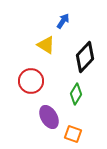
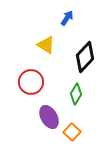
blue arrow: moved 4 px right, 3 px up
red circle: moved 1 px down
orange square: moved 1 px left, 2 px up; rotated 24 degrees clockwise
